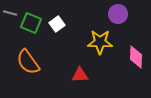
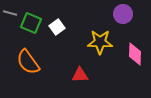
purple circle: moved 5 px right
white square: moved 3 px down
pink diamond: moved 1 px left, 3 px up
